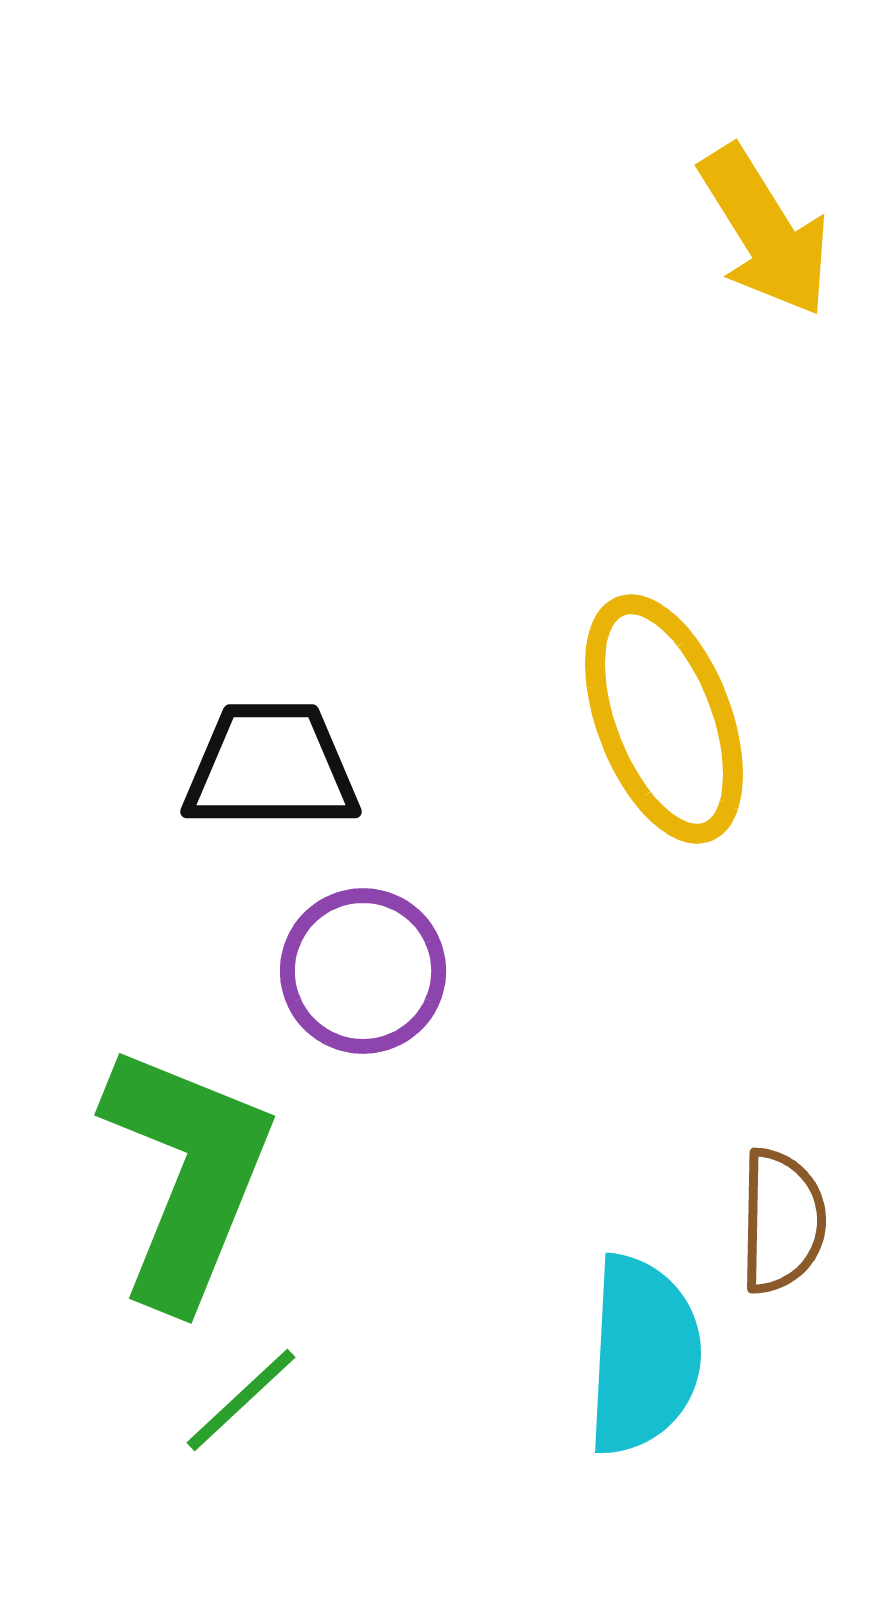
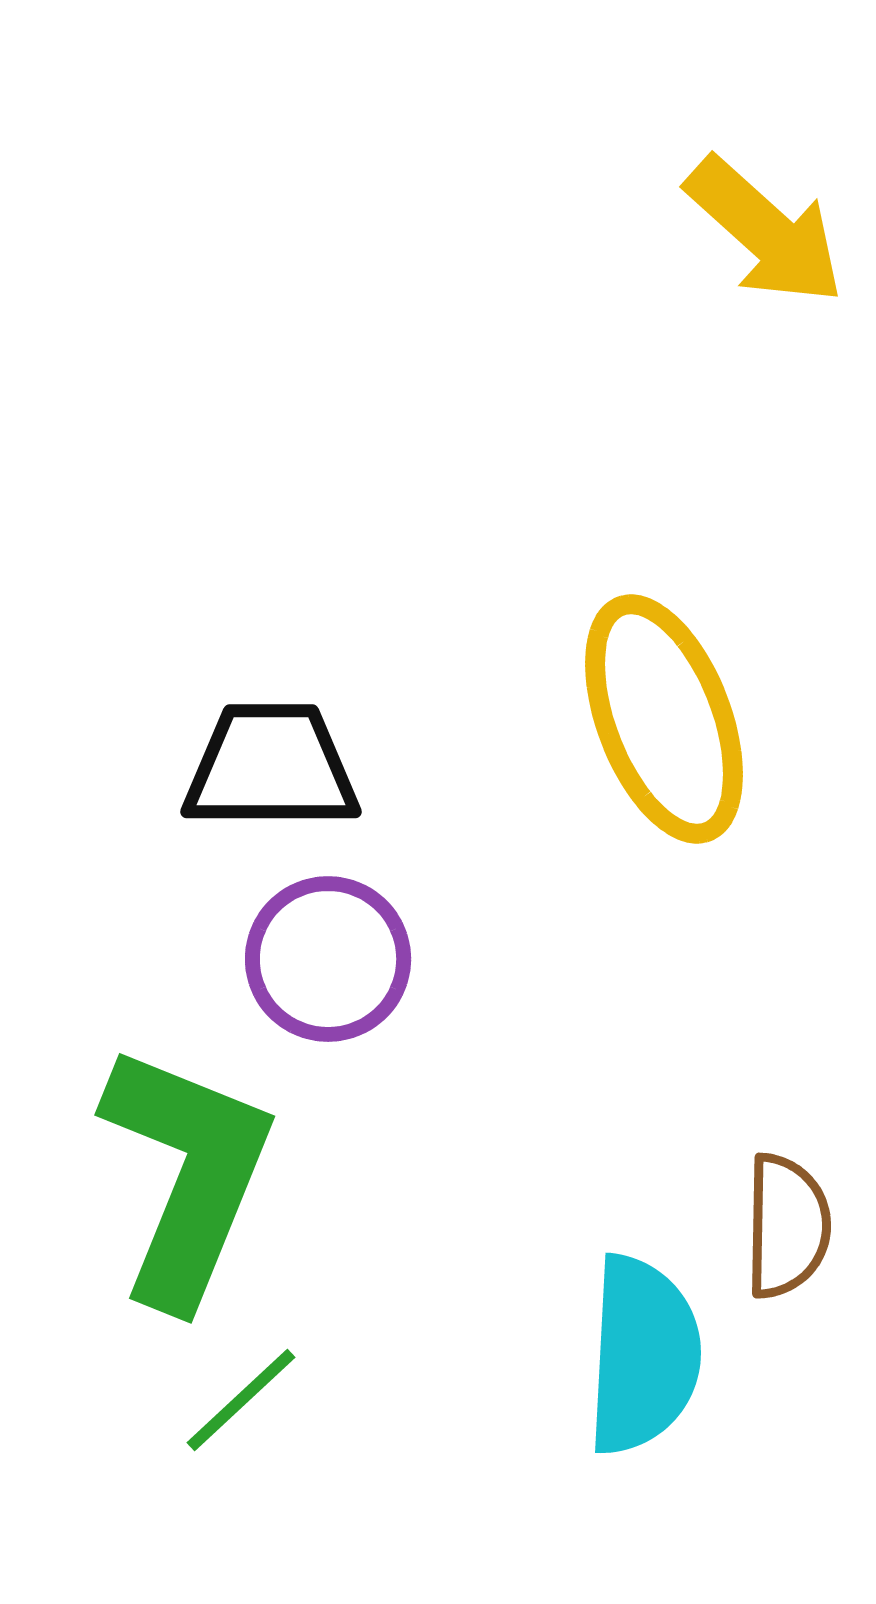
yellow arrow: rotated 16 degrees counterclockwise
purple circle: moved 35 px left, 12 px up
brown semicircle: moved 5 px right, 5 px down
